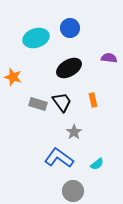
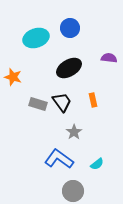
blue L-shape: moved 1 px down
